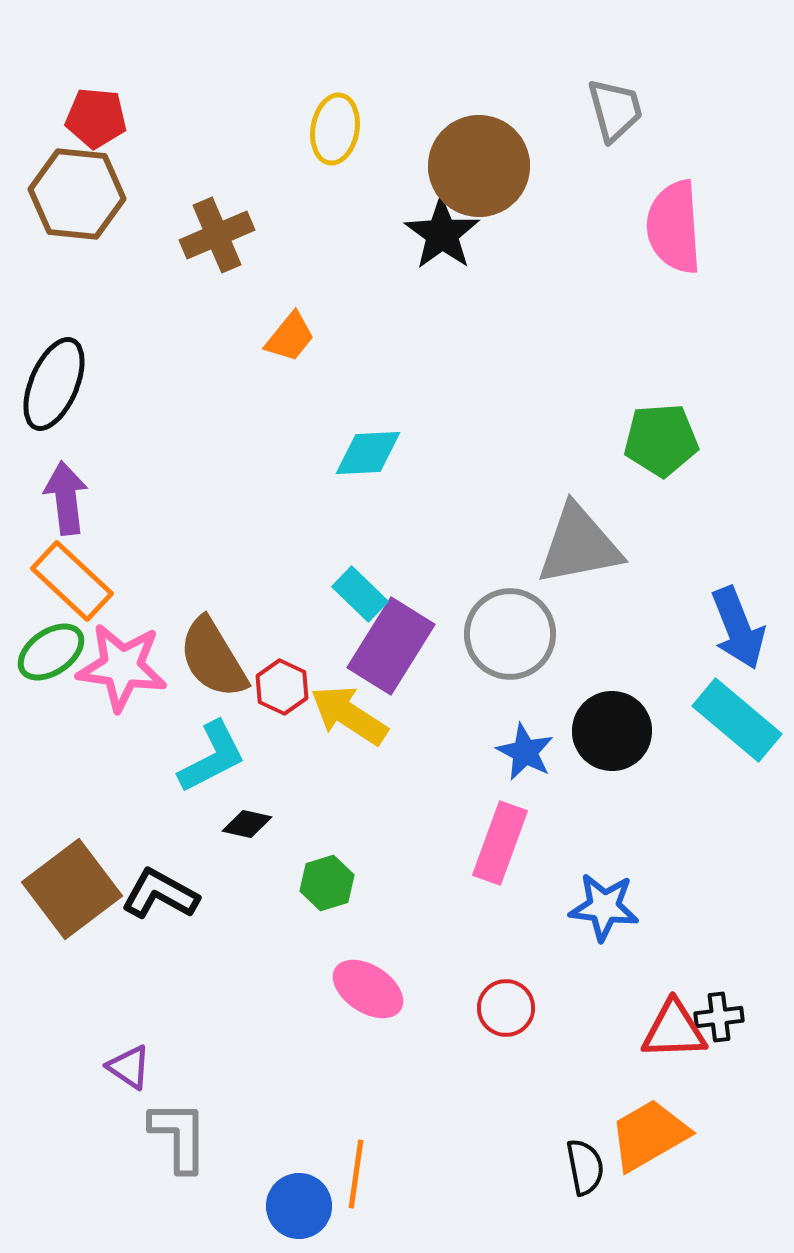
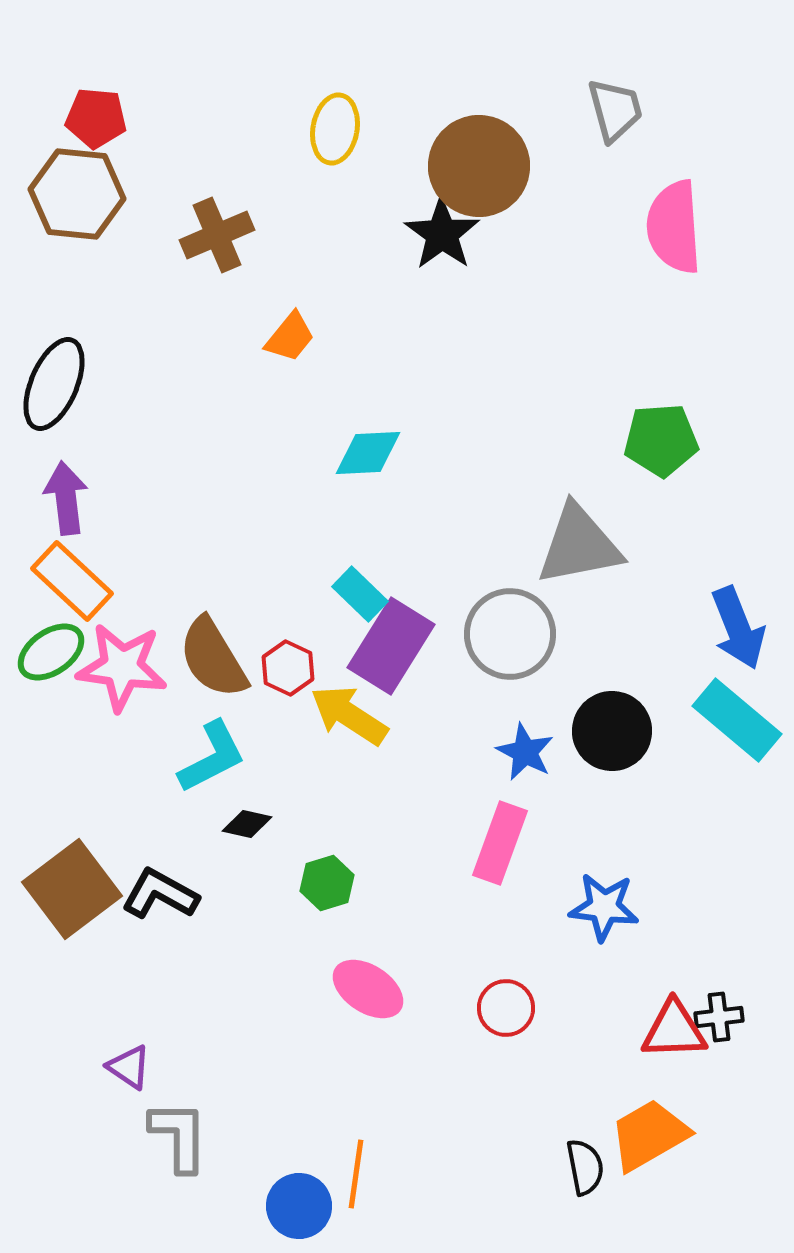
red hexagon at (282, 687): moved 6 px right, 19 px up
